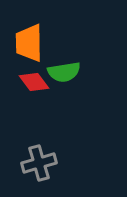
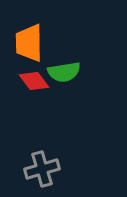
red diamond: moved 1 px up
gray cross: moved 3 px right, 6 px down
